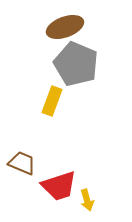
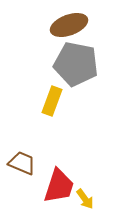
brown ellipse: moved 4 px right, 2 px up
gray pentagon: rotated 12 degrees counterclockwise
red trapezoid: rotated 54 degrees counterclockwise
yellow arrow: moved 2 px left, 1 px up; rotated 20 degrees counterclockwise
